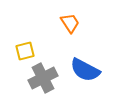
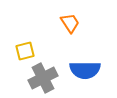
blue semicircle: rotated 28 degrees counterclockwise
